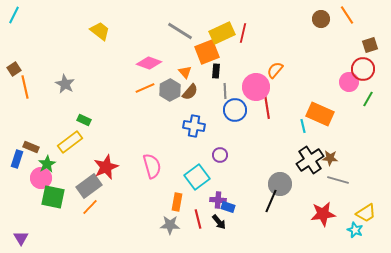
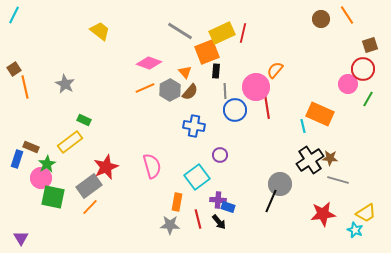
pink circle at (349, 82): moved 1 px left, 2 px down
